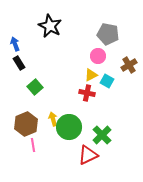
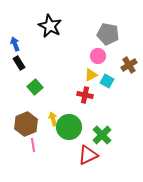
red cross: moved 2 px left, 2 px down
